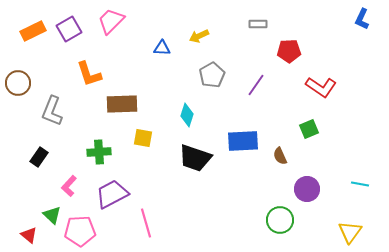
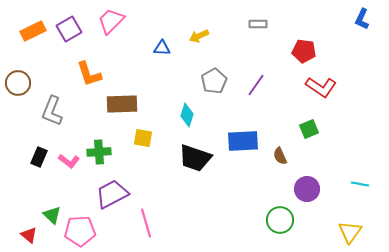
red pentagon: moved 15 px right; rotated 10 degrees clockwise
gray pentagon: moved 2 px right, 6 px down
black rectangle: rotated 12 degrees counterclockwise
pink L-shape: moved 25 px up; rotated 95 degrees counterclockwise
